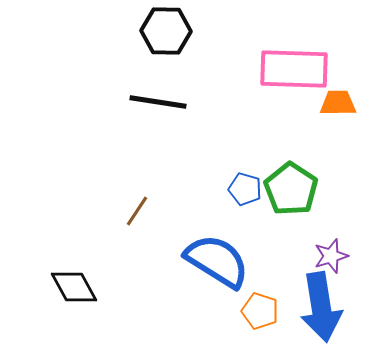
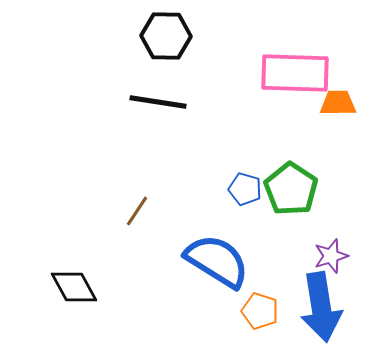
black hexagon: moved 5 px down
pink rectangle: moved 1 px right, 4 px down
